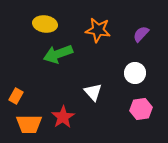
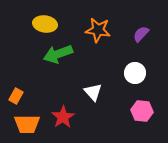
pink hexagon: moved 1 px right, 2 px down; rotated 15 degrees clockwise
orange trapezoid: moved 2 px left
